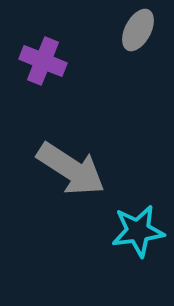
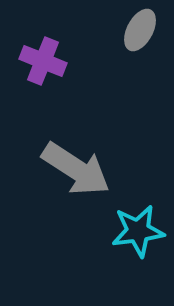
gray ellipse: moved 2 px right
gray arrow: moved 5 px right
